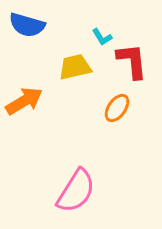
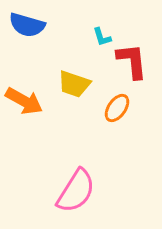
cyan L-shape: rotated 15 degrees clockwise
yellow trapezoid: moved 1 px left, 17 px down; rotated 148 degrees counterclockwise
orange arrow: rotated 60 degrees clockwise
